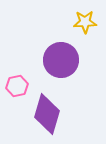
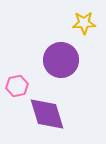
yellow star: moved 1 px left, 1 px down
purple diamond: rotated 33 degrees counterclockwise
